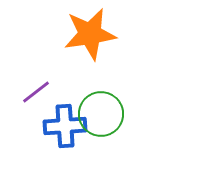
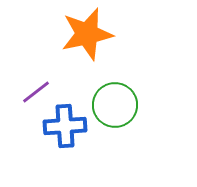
orange star: moved 3 px left; rotated 4 degrees counterclockwise
green circle: moved 14 px right, 9 px up
